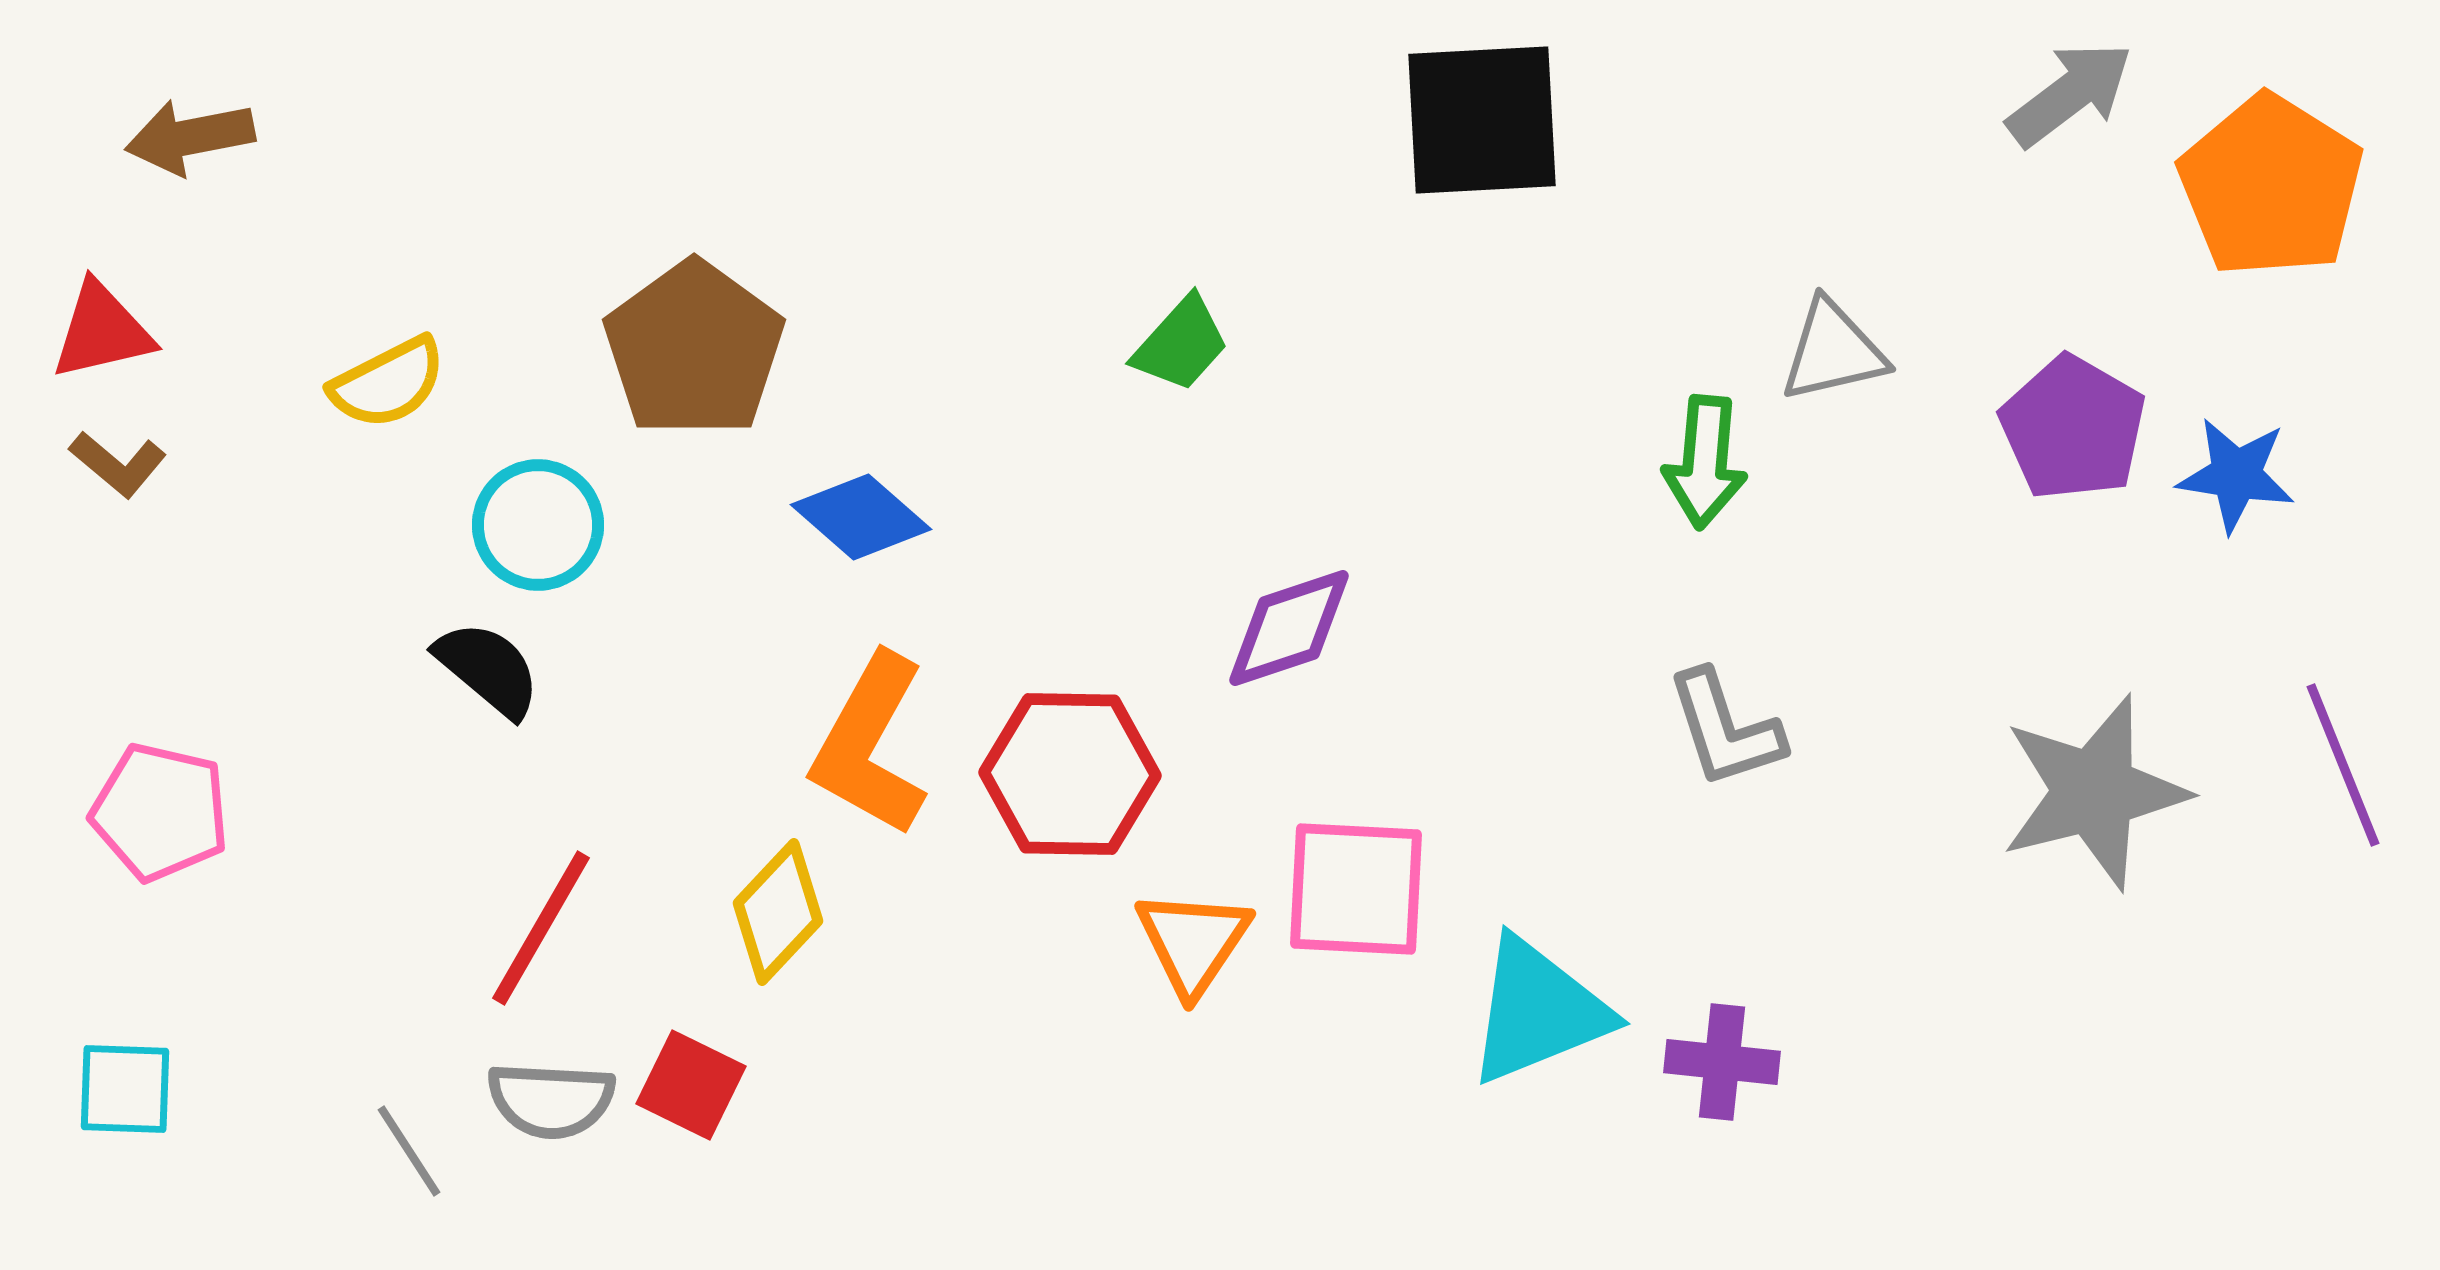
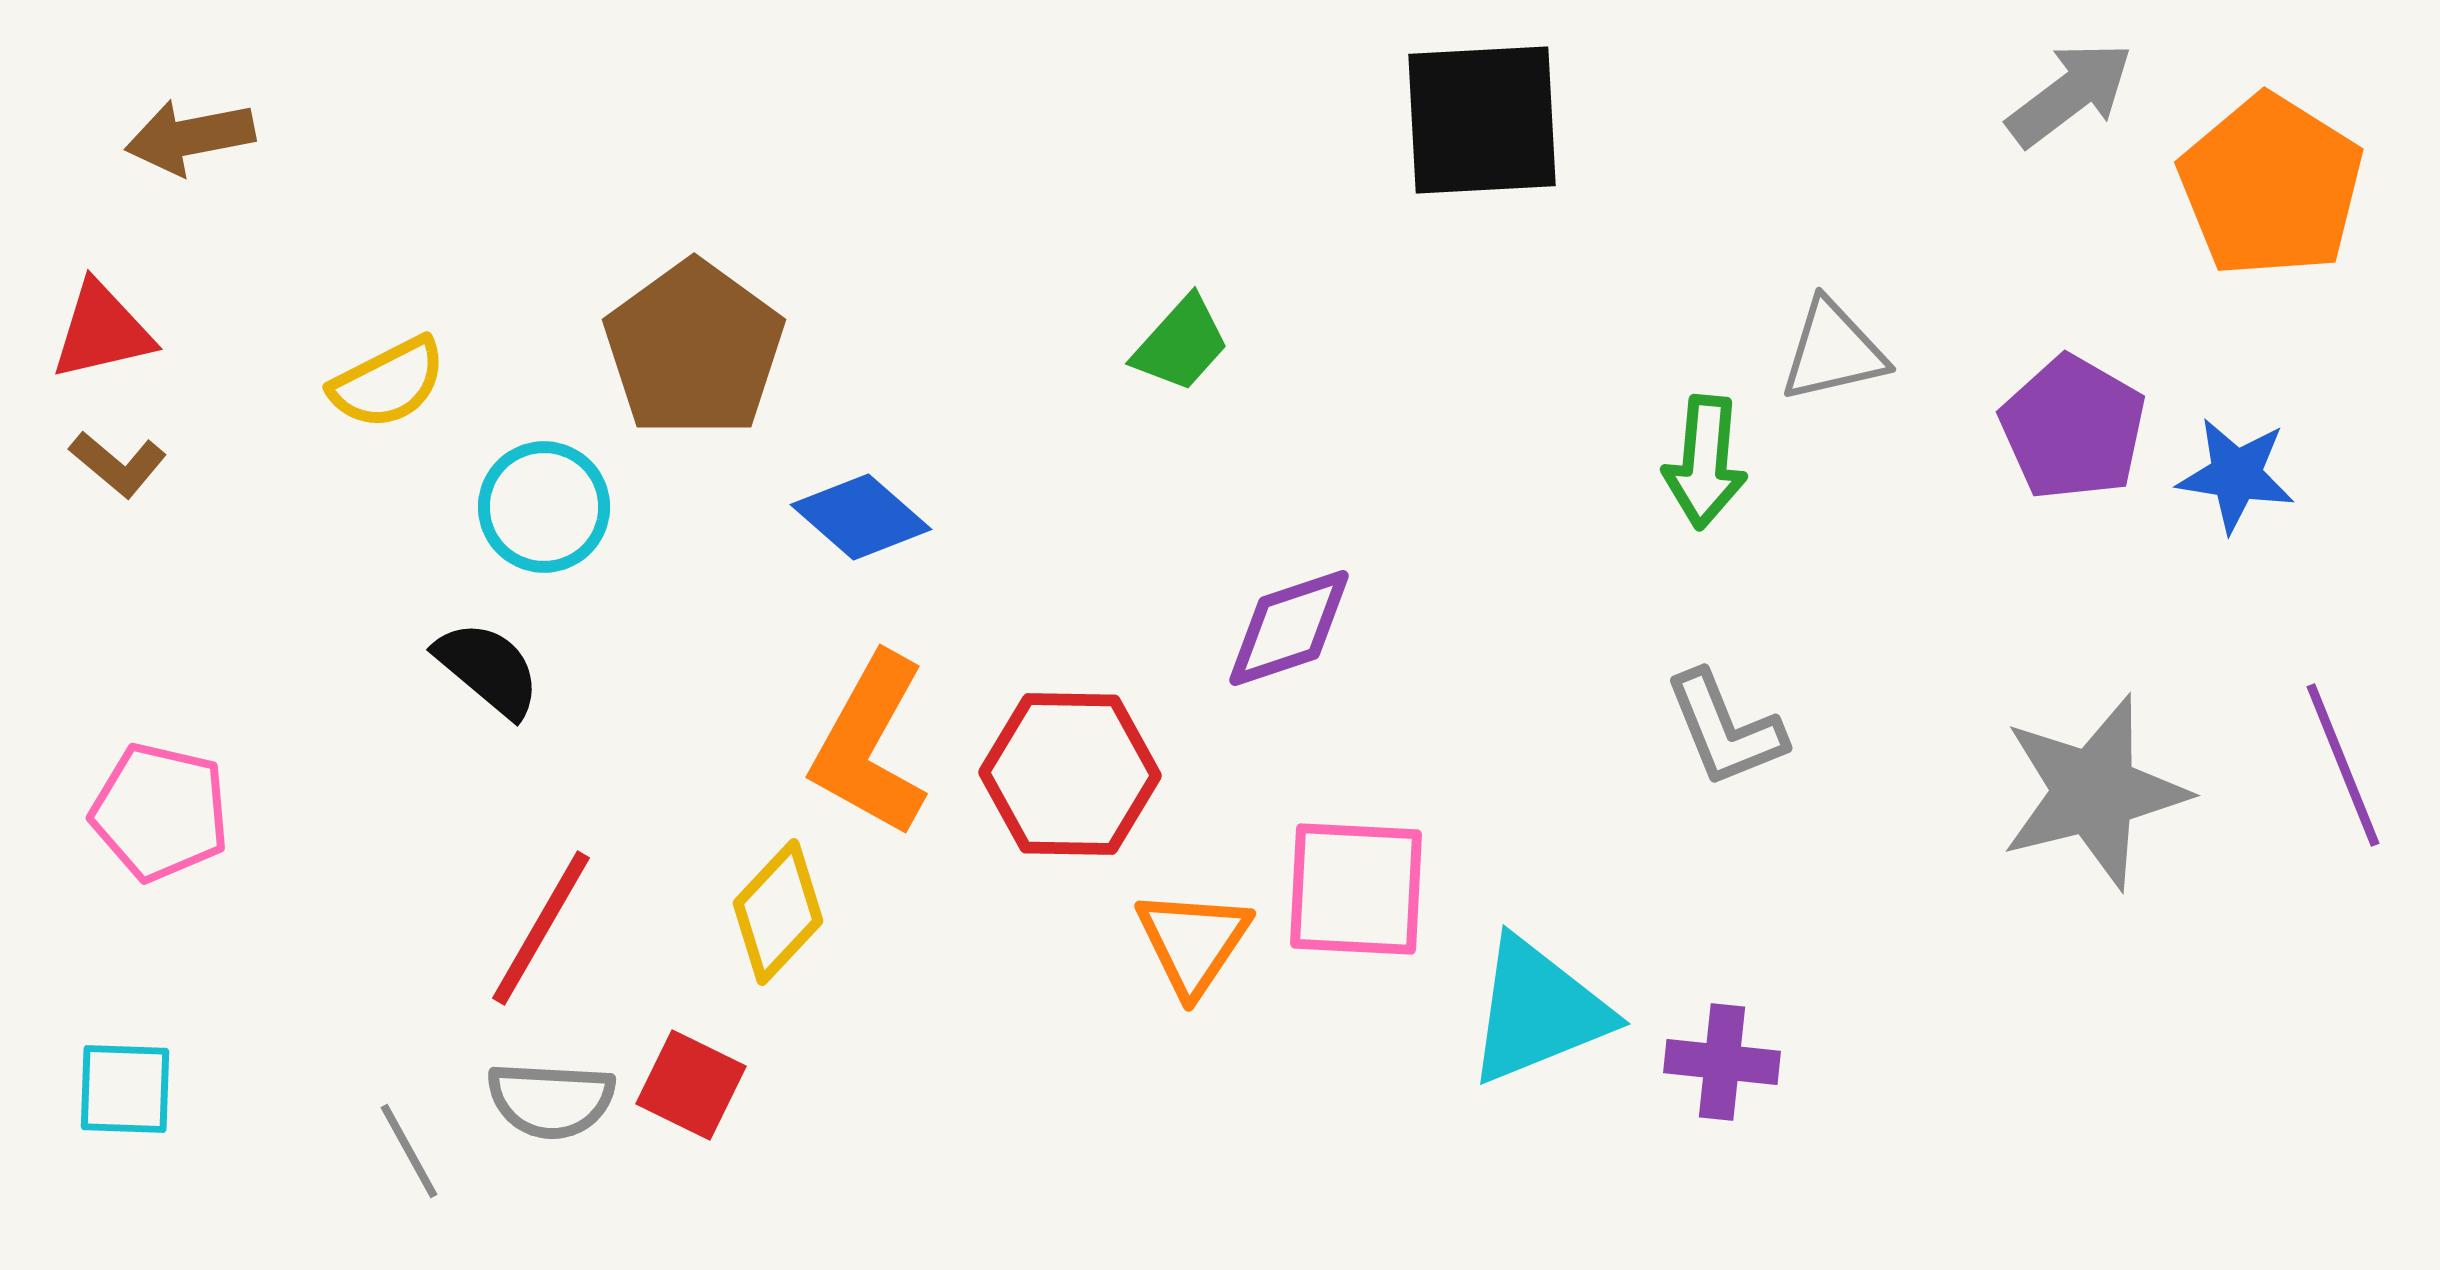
cyan circle: moved 6 px right, 18 px up
gray L-shape: rotated 4 degrees counterclockwise
gray line: rotated 4 degrees clockwise
